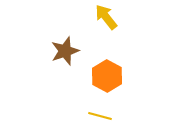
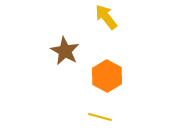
brown star: rotated 24 degrees counterclockwise
yellow line: moved 1 px down
